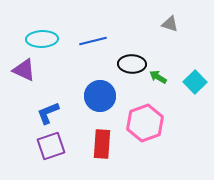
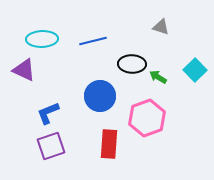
gray triangle: moved 9 px left, 3 px down
cyan square: moved 12 px up
pink hexagon: moved 2 px right, 5 px up
red rectangle: moved 7 px right
